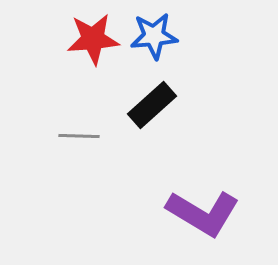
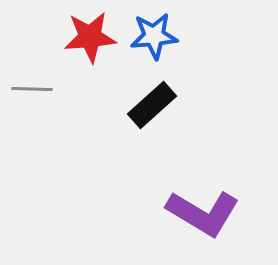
red star: moved 3 px left, 2 px up
gray line: moved 47 px left, 47 px up
